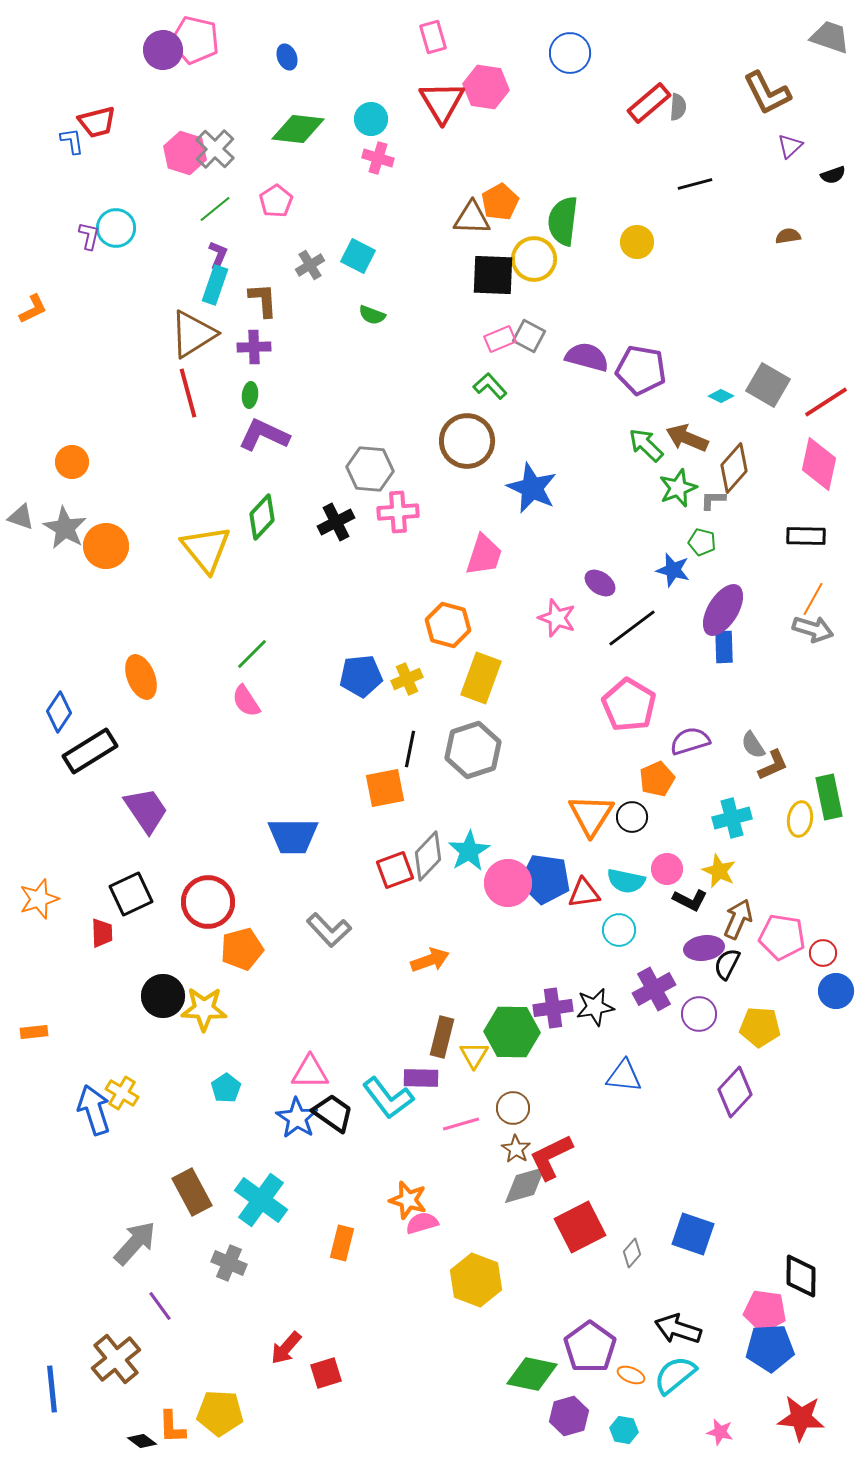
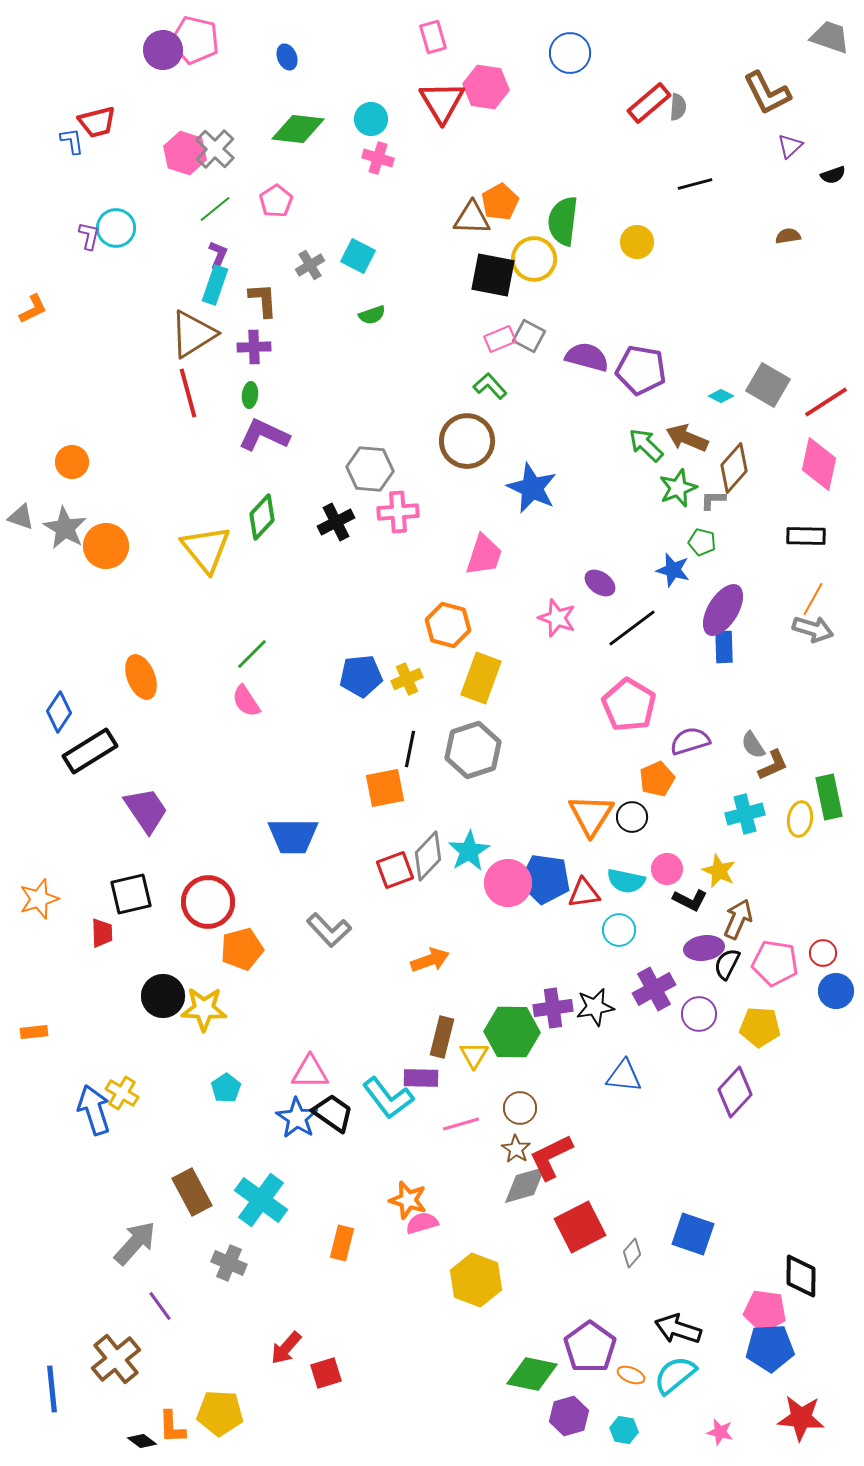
black square at (493, 275): rotated 9 degrees clockwise
green semicircle at (372, 315): rotated 40 degrees counterclockwise
cyan cross at (732, 818): moved 13 px right, 4 px up
black square at (131, 894): rotated 12 degrees clockwise
pink pentagon at (782, 937): moved 7 px left, 26 px down
brown circle at (513, 1108): moved 7 px right
